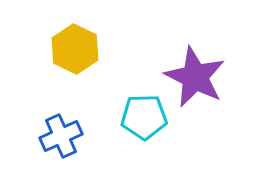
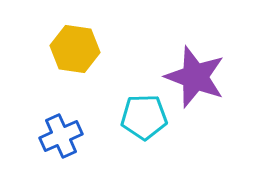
yellow hexagon: rotated 18 degrees counterclockwise
purple star: rotated 6 degrees counterclockwise
